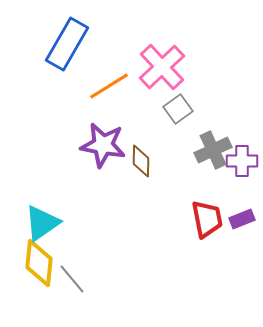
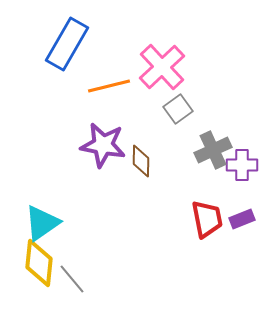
orange line: rotated 18 degrees clockwise
purple cross: moved 4 px down
